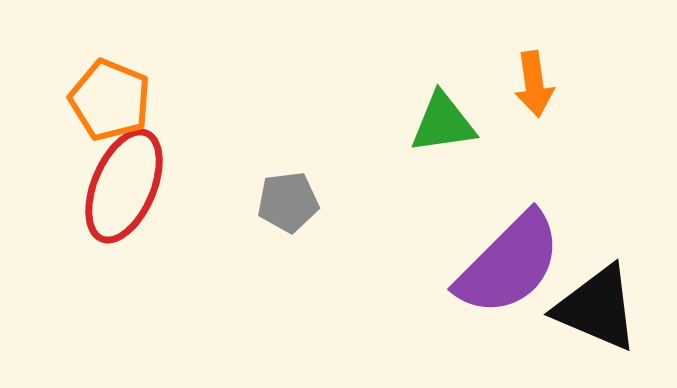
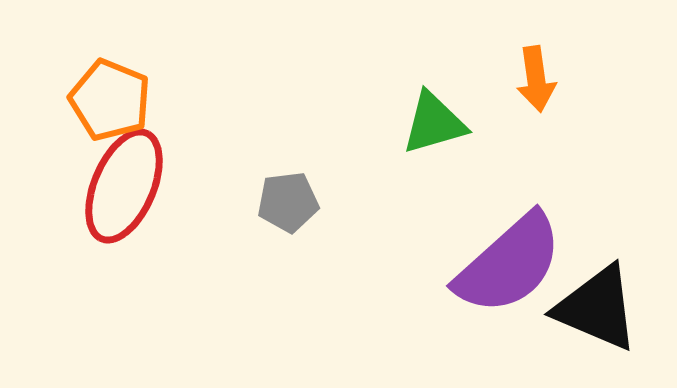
orange arrow: moved 2 px right, 5 px up
green triangle: moved 9 px left; rotated 8 degrees counterclockwise
purple semicircle: rotated 3 degrees clockwise
